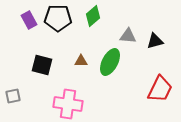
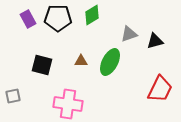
green diamond: moved 1 px left, 1 px up; rotated 10 degrees clockwise
purple rectangle: moved 1 px left, 1 px up
gray triangle: moved 1 px right, 2 px up; rotated 24 degrees counterclockwise
